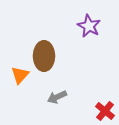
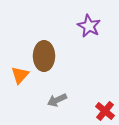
gray arrow: moved 3 px down
